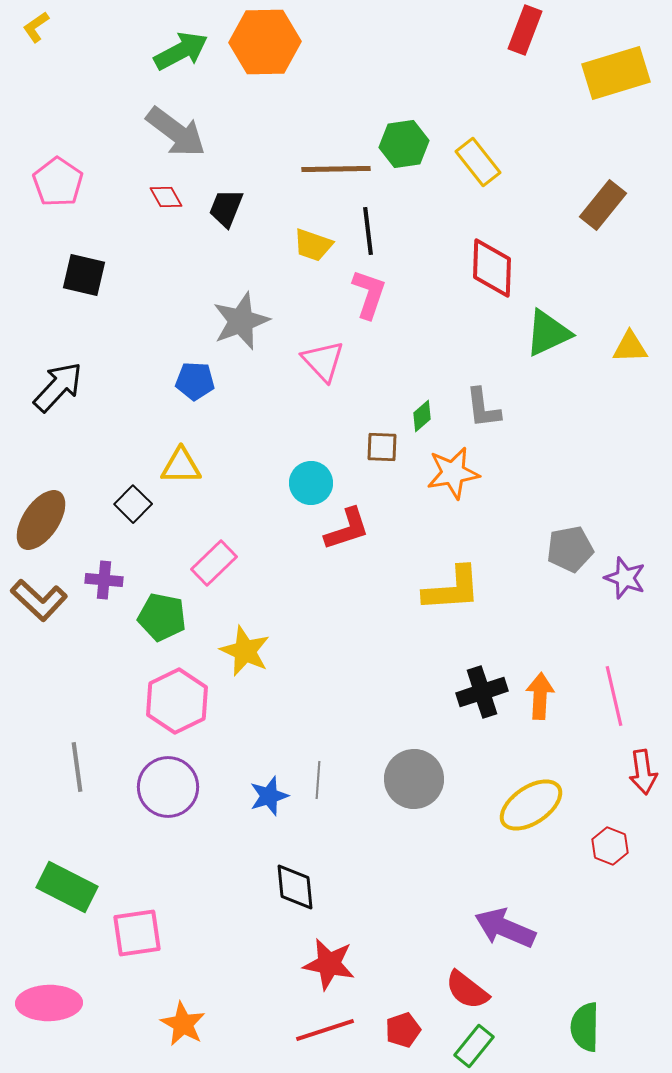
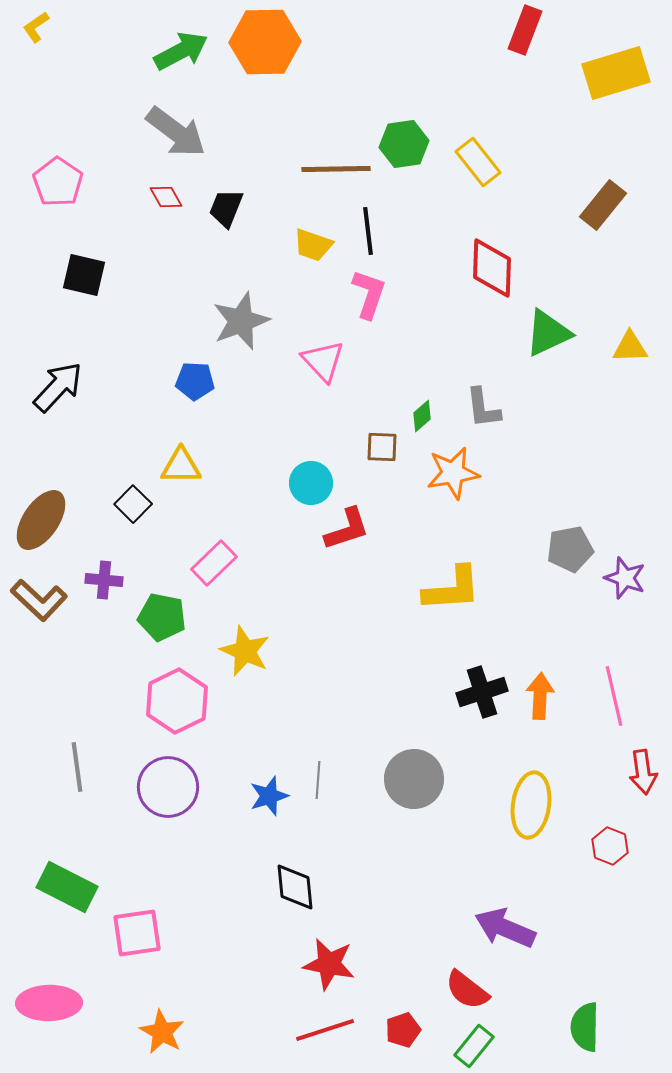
yellow ellipse at (531, 805): rotated 48 degrees counterclockwise
orange star at (183, 1024): moved 21 px left, 8 px down
